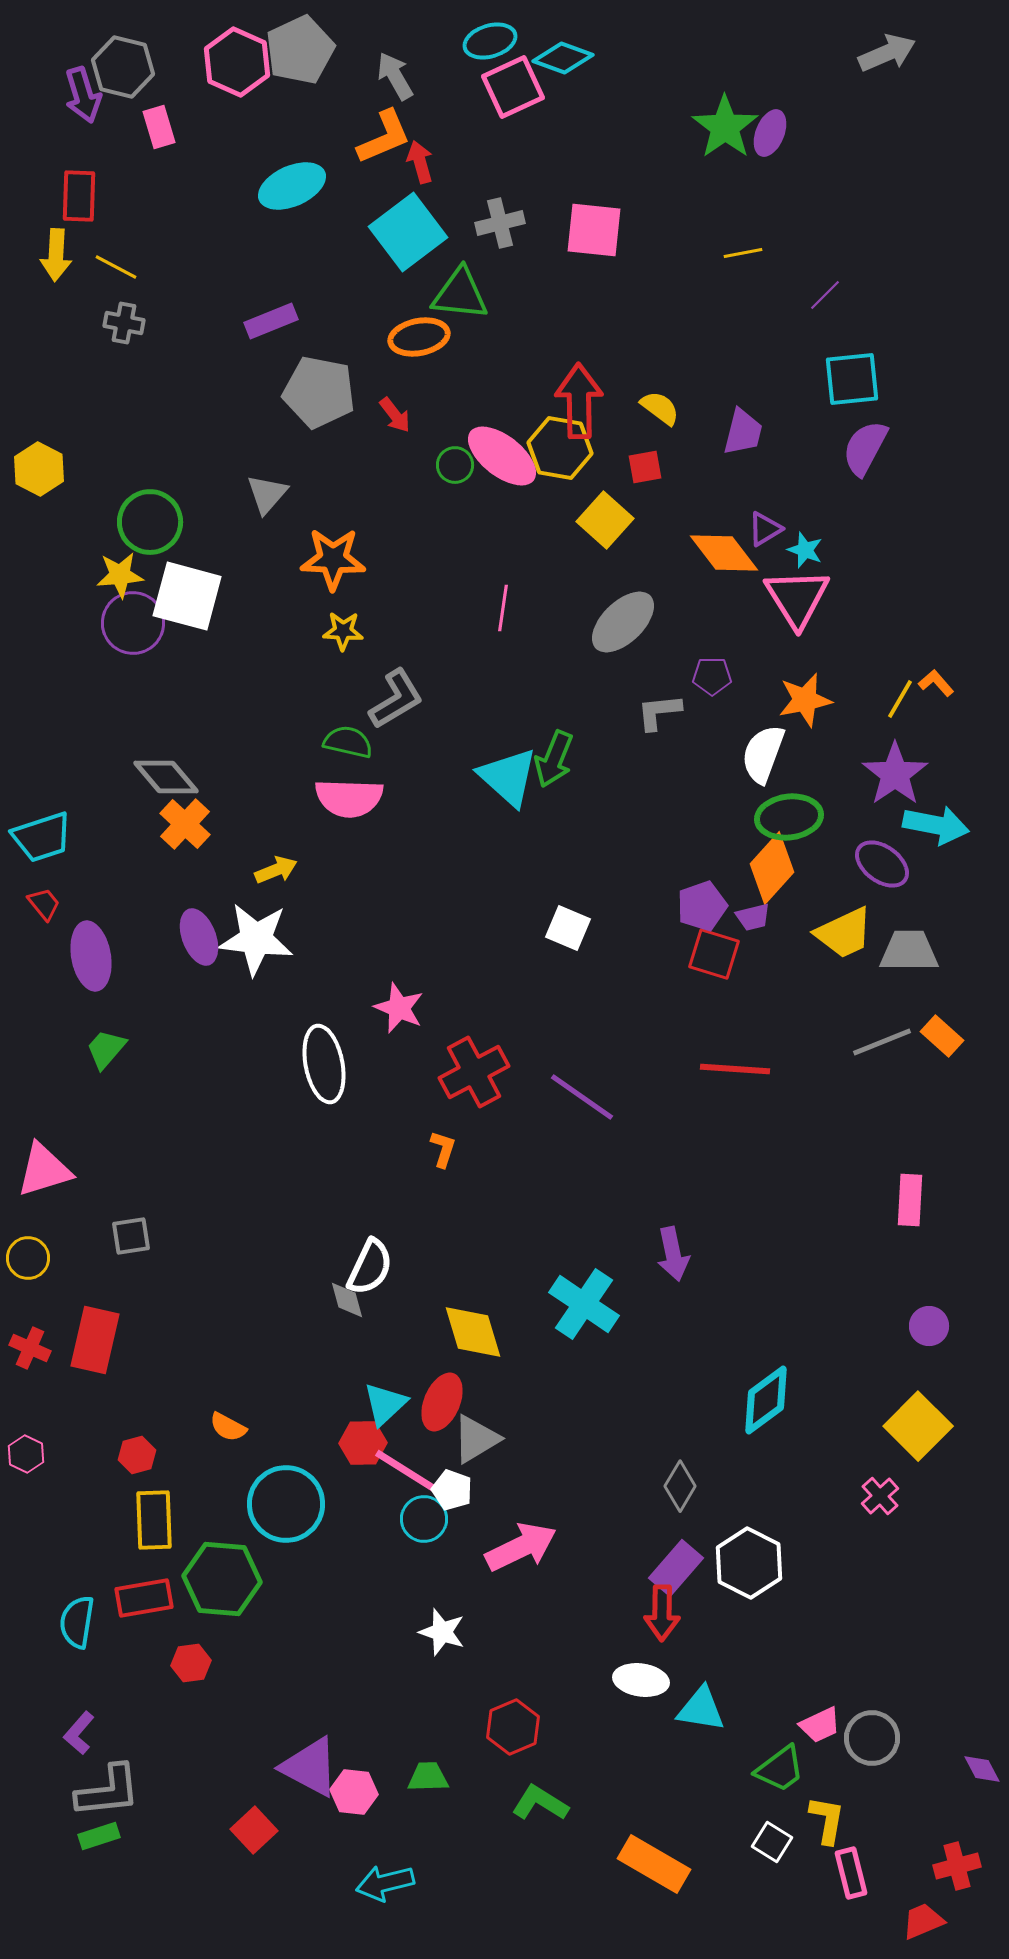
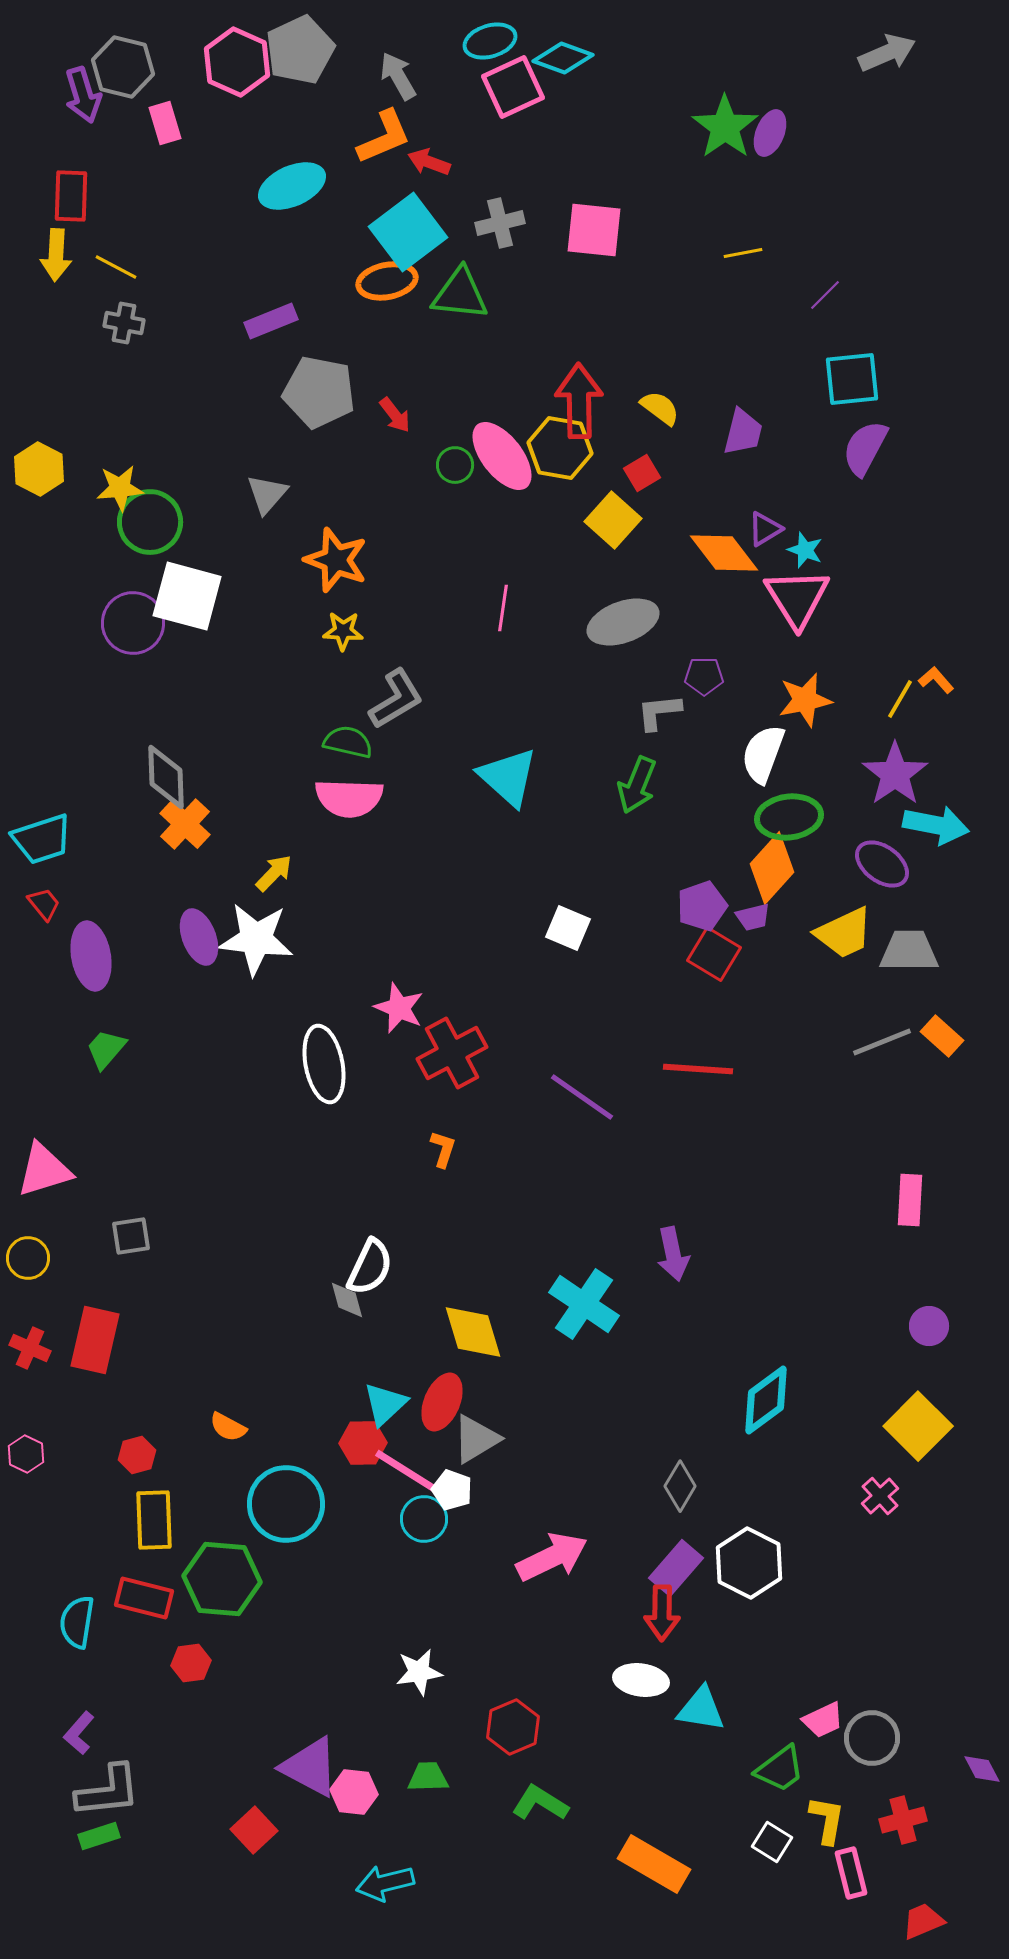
gray arrow at (395, 76): moved 3 px right
pink rectangle at (159, 127): moved 6 px right, 4 px up
red arrow at (420, 162): moved 9 px right; rotated 54 degrees counterclockwise
red rectangle at (79, 196): moved 8 px left
orange ellipse at (419, 337): moved 32 px left, 56 px up
pink ellipse at (502, 456): rotated 14 degrees clockwise
red square at (645, 467): moved 3 px left, 6 px down; rotated 21 degrees counterclockwise
yellow square at (605, 520): moved 8 px right
orange star at (333, 559): moved 3 px right, 1 px down; rotated 18 degrees clockwise
yellow star at (120, 575): moved 87 px up
gray ellipse at (623, 622): rotated 24 degrees clockwise
purple pentagon at (712, 676): moved 8 px left
orange L-shape at (936, 683): moved 3 px up
green arrow at (554, 759): moved 83 px right, 26 px down
gray diamond at (166, 777): rotated 38 degrees clockwise
cyan trapezoid at (42, 837): moved 2 px down
yellow arrow at (276, 870): moved 2 px left, 3 px down; rotated 24 degrees counterclockwise
red square at (714, 954): rotated 14 degrees clockwise
red line at (735, 1069): moved 37 px left
red cross at (474, 1072): moved 22 px left, 19 px up
pink arrow at (521, 1547): moved 31 px right, 10 px down
red rectangle at (144, 1598): rotated 24 degrees clockwise
white star at (442, 1632): moved 23 px left, 40 px down; rotated 27 degrees counterclockwise
pink trapezoid at (820, 1725): moved 3 px right, 5 px up
red cross at (957, 1866): moved 54 px left, 46 px up
